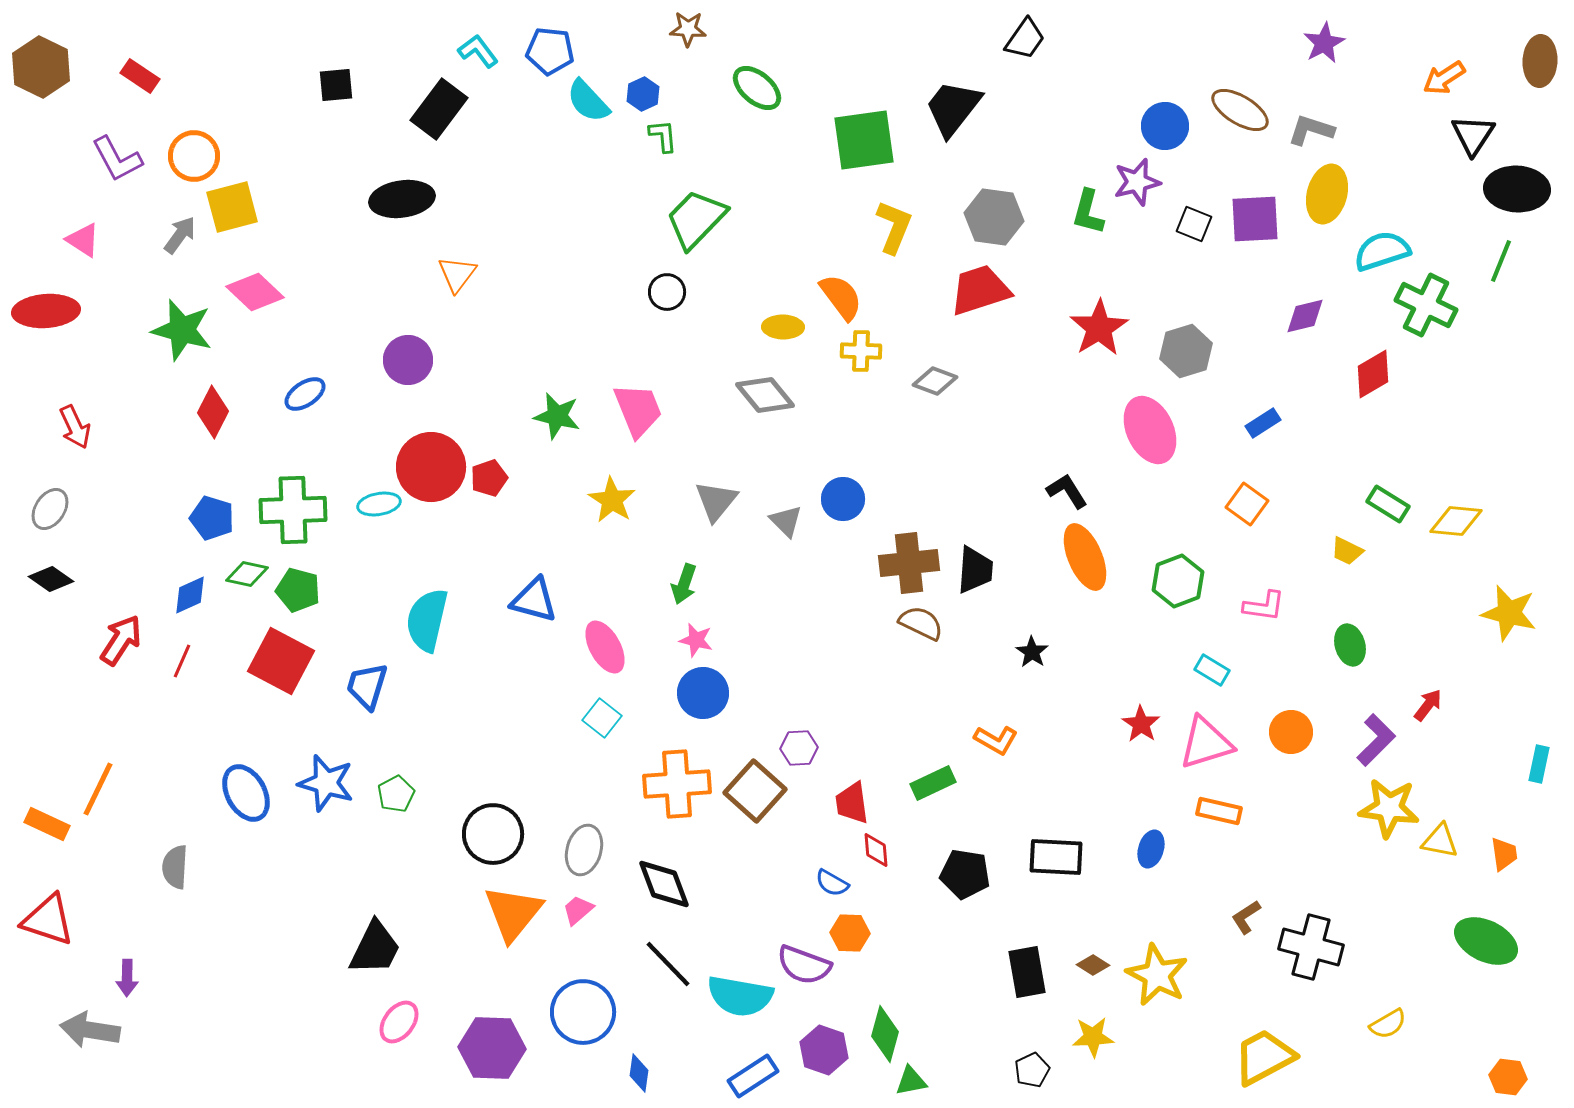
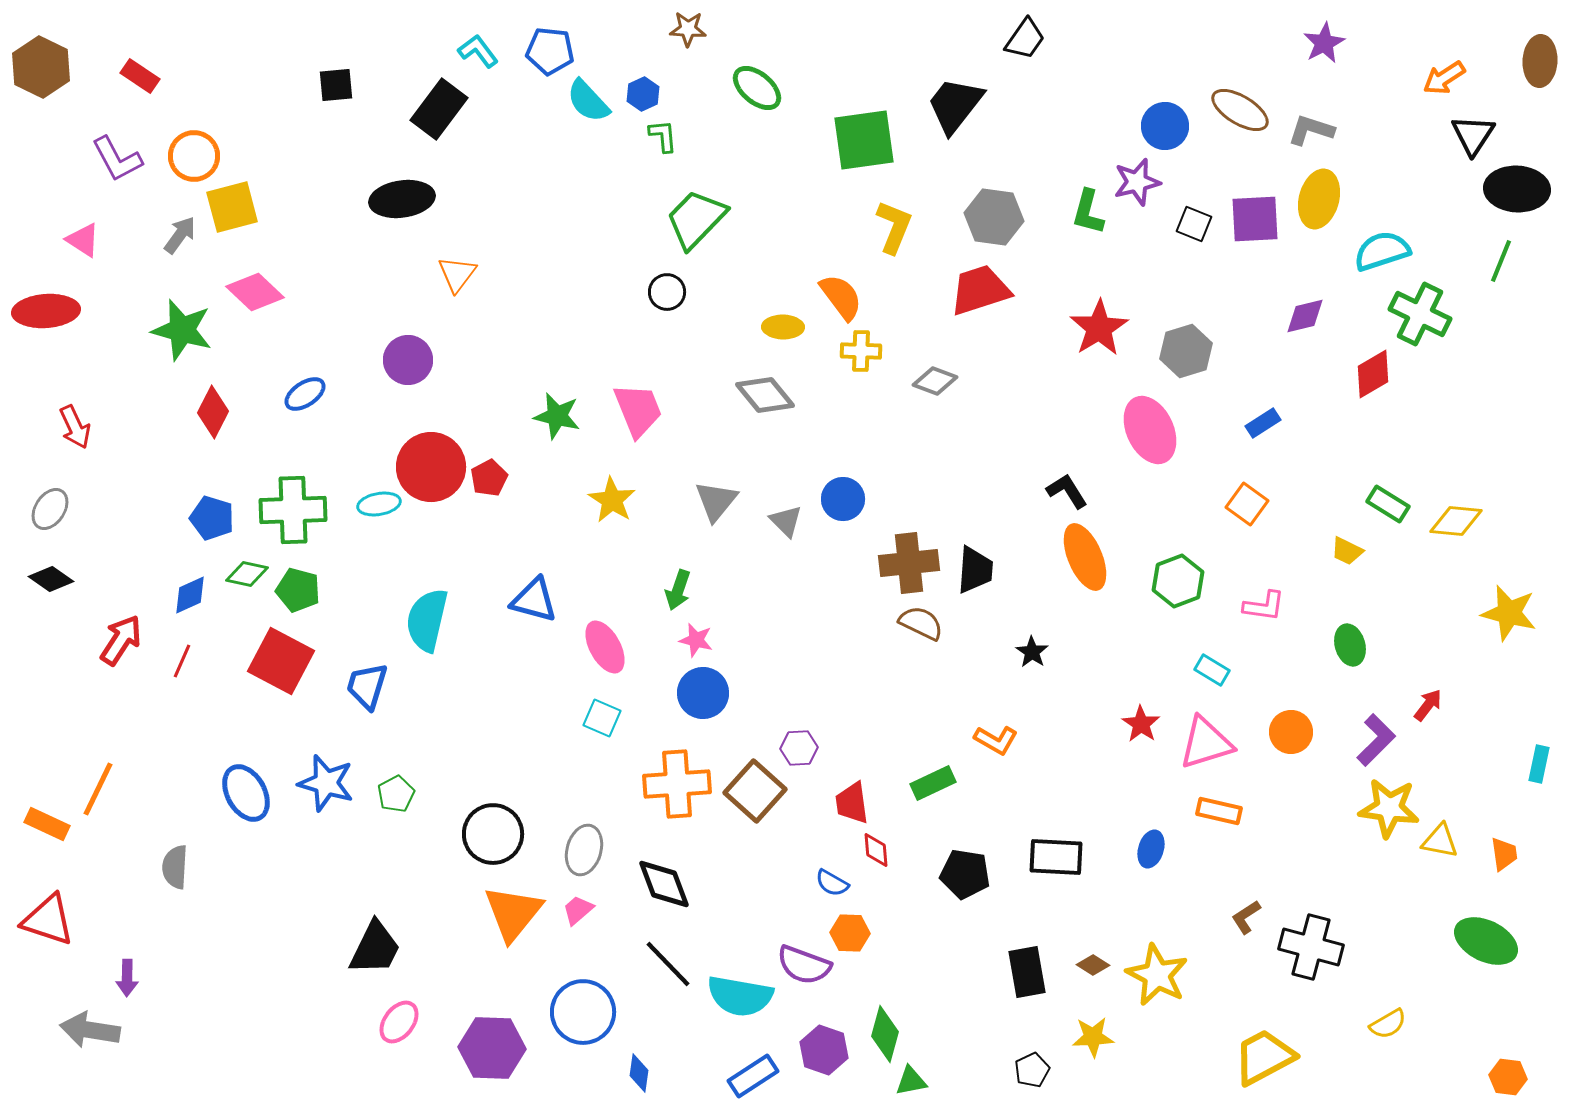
black trapezoid at (953, 108): moved 2 px right, 3 px up
yellow ellipse at (1327, 194): moved 8 px left, 5 px down
green cross at (1426, 305): moved 6 px left, 9 px down
red pentagon at (489, 478): rotated 9 degrees counterclockwise
green arrow at (684, 584): moved 6 px left, 6 px down
cyan square at (602, 718): rotated 15 degrees counterclockwise
